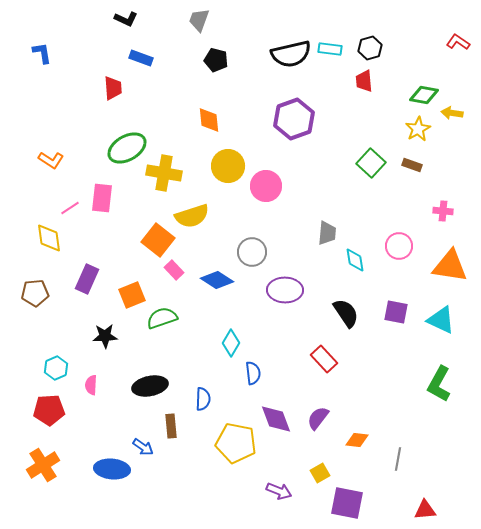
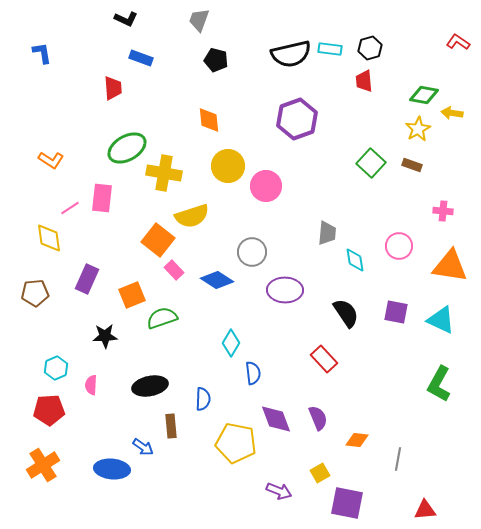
purple hexagon at (294, 119): moved 3 px right
purple semicircle at (318, 418): rotated 120 degrees clockwise
